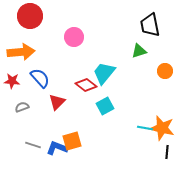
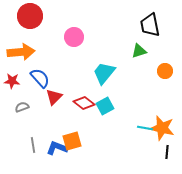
red diamond: moved 2 px left, 18 px down
red triangle: moved 3 px left, 5 px up
gray line: rotated 63 degrees clockwise
